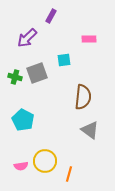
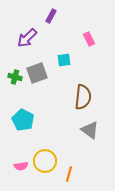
pink rectangle: rotated 64 degrees clockwise
